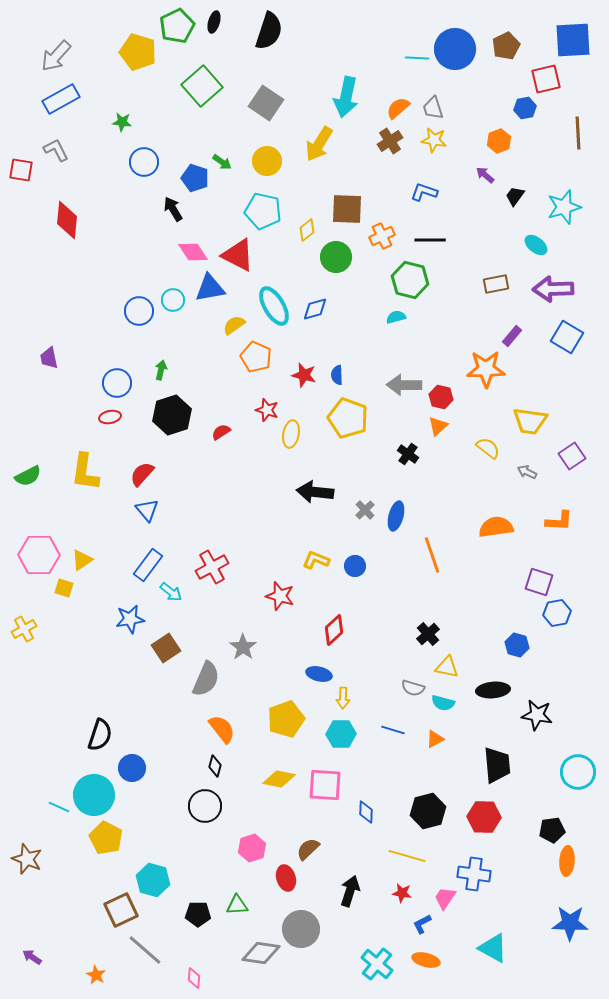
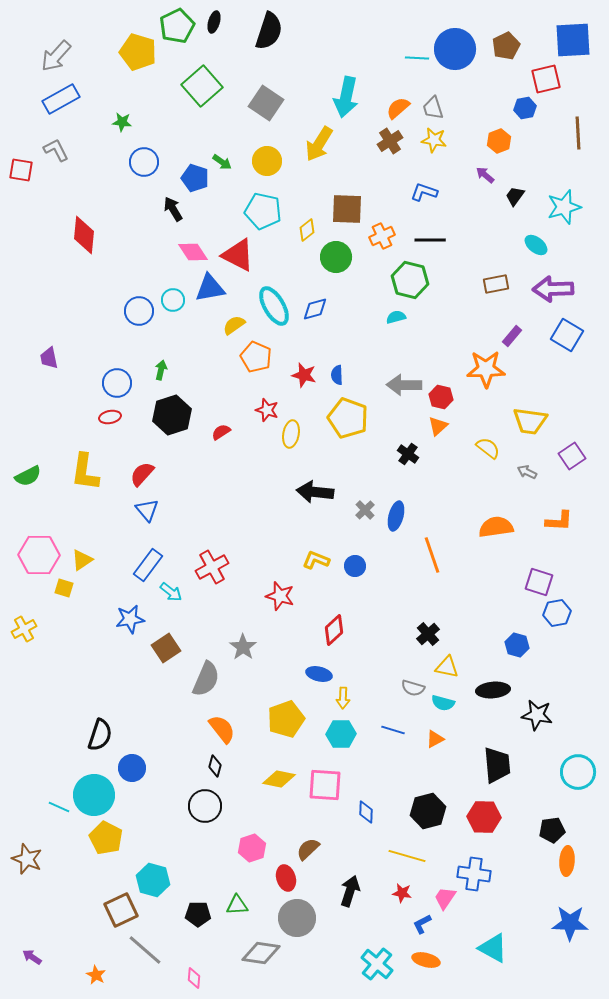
red diamond at (67, 220): moved 17 px right, 15 px down
blue square at (567, 337): moved 2 px up
gray circle at (301, 929): moved 4 px left, 11 px up
